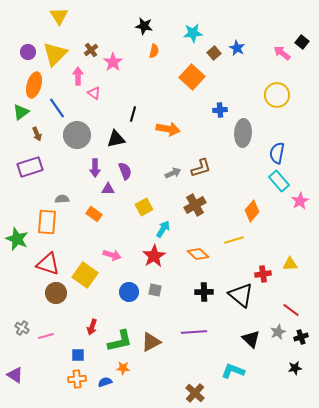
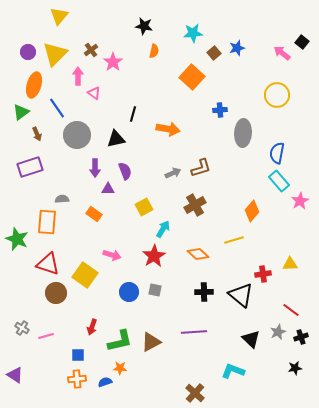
yellow triangle at (59, 16): rotated 12 degrees clockwise
blue star at (237, 48): rotated 28 degrees clockwise
orange star at (123, 368): moved 3 px left
